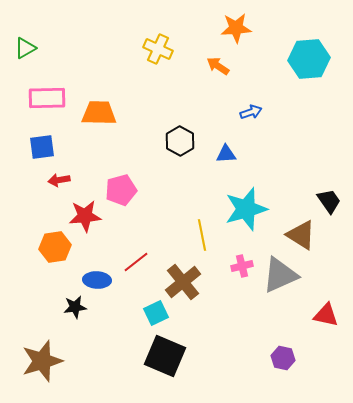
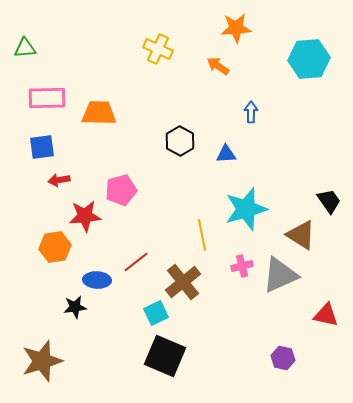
green triangle: rotated 25 degrees clockwise
blue arrow: rotated 70 degrees counterclockwise
